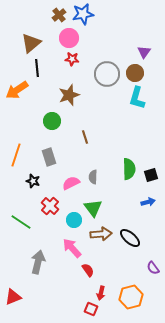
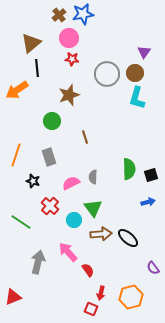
black ellipse: moved 2 px left
pink arrow: moved 4 px left, 4 px down
